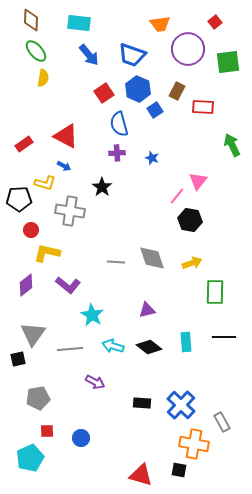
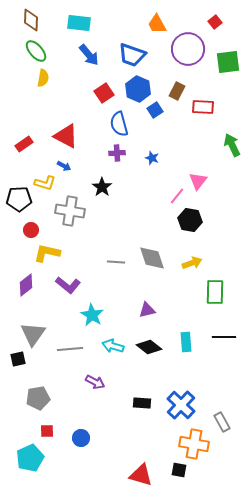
orange trapezoid at (160, 24): moved 3 px left; rotated 70 degrees clockwise
